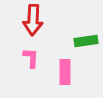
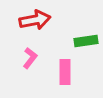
red arrow: moved 2 px right; rotated 104 degrees counterclockwise
pink L-shape: moved 1 px left; rotated 35 degrees clockwise
